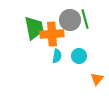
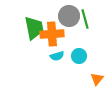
gray circle: moved 1 px left, 4 px up
cyan semicircle: rotated 64 degrees clockwise
